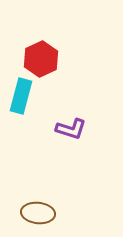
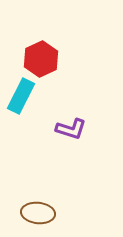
cyan rectangle: rotated 12 degrees clockwise
